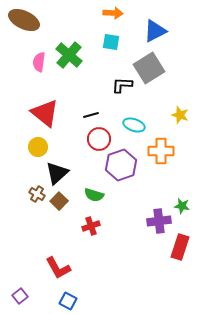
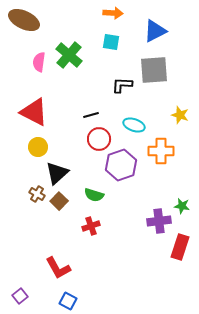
gray square: moved 5 px right, 2 px down; rotated 28 degrees clockwise
red triangle: moved 11 px left, 1 px up; rotated 12 degrees counterclockwise
